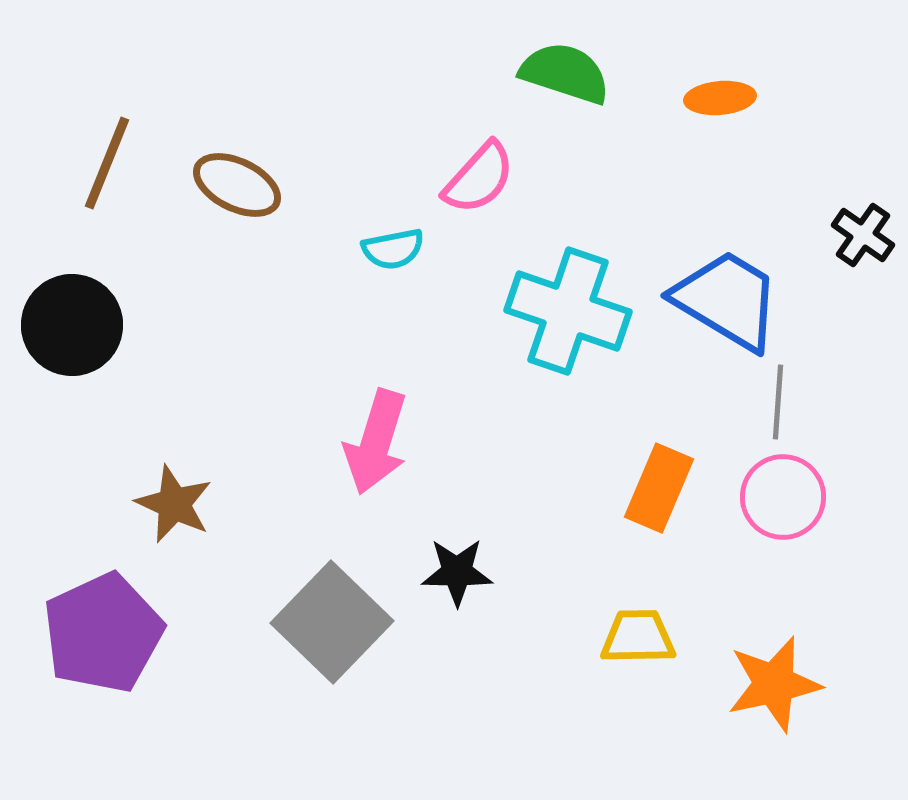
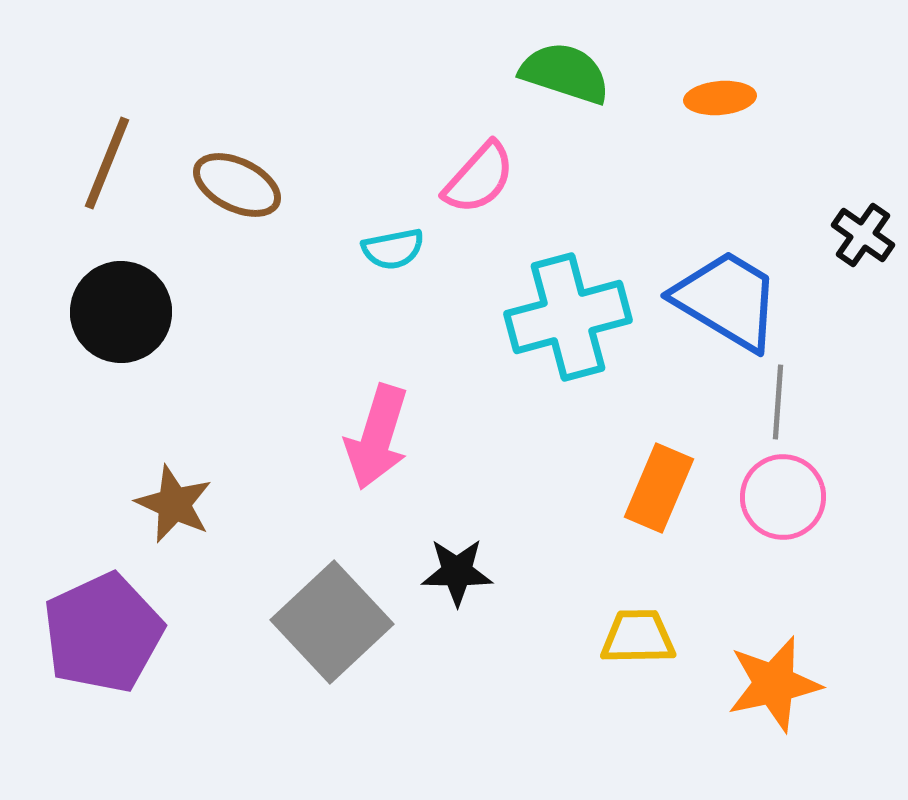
cyan cross: moved 6 px down; rotated 34 degrees counterclockwise
black circle: moved 49 px right, 13 px up
pink arrow: moved 1 px right, 5 px up
gray square: rotated 3 degrees clockwise
